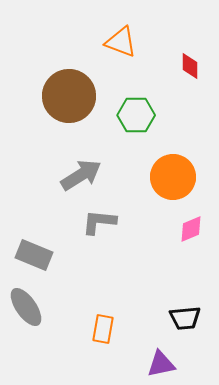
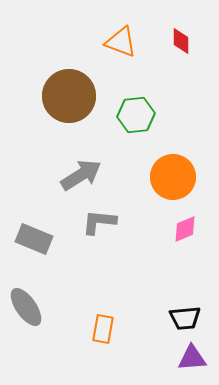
red diamond: moved 9 px left, 25 px up
green hexagon: rotated 6 degrees counterclockwise
pink diamond: moved 6 px left
gray rectangle: moved 16 px up
purple triangle: moved 31 px right, 6 px up; rotated 8 degrees clockwise
